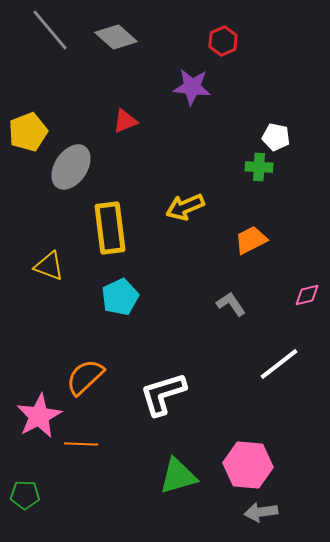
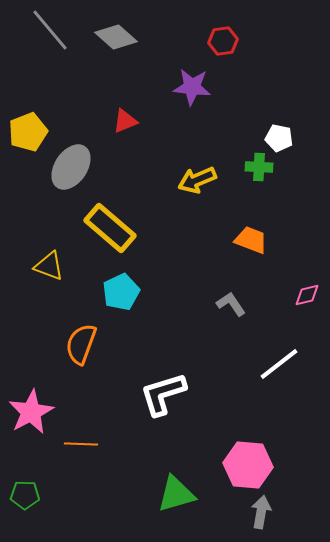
red hexagon: rotated 16 degrees clockwise
white pentagon: moved 3 px right, 1 px down
yellow arrow: moved 12 px right, 27 px up
yellow rectangle: rotated 42 degrees counterclockwise
orange trapezoid: rotated 48 degrees clockwise
cyan pentagon: moved 1 px right, 5 px up
orange semicircle: moved 4 px left, 33 px up; rotated 27 degrees counterclockwise
pink star: moved 8 px left, 4 px up
green triangle: moved 2 px left, 18 px down
gray arrow: rotated 108 degrees clockwise
